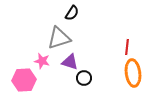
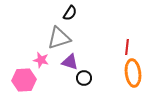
black semicircle: moved 2 px left
pink star: moved 1 px left, 1 px up
